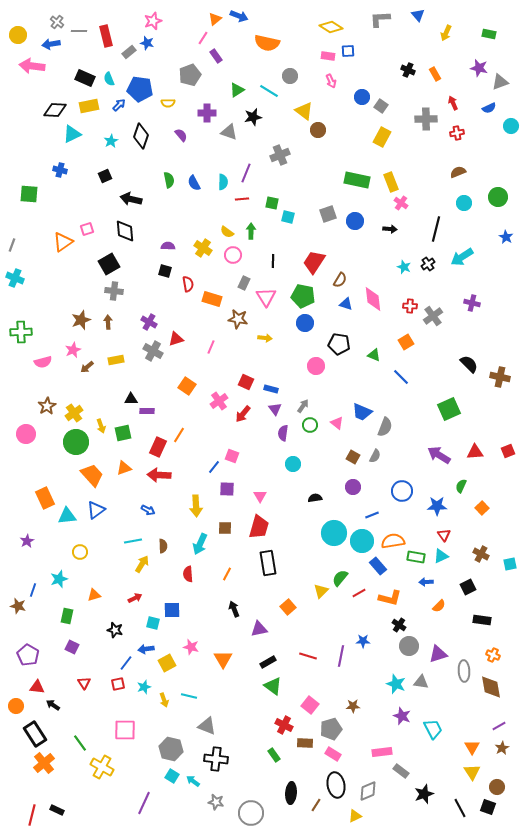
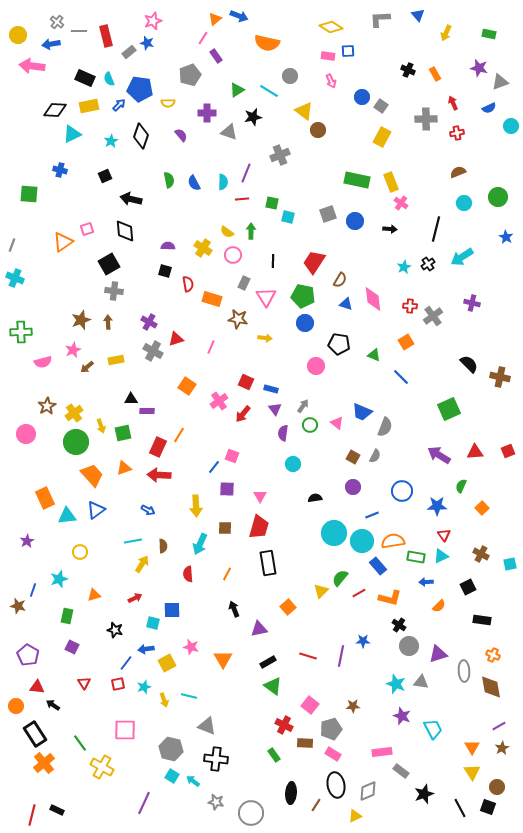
cyan star at (404, 267): rotated 24 degrees clockwise
